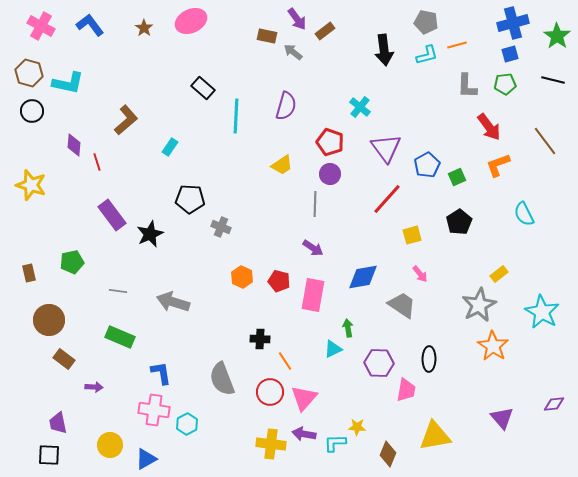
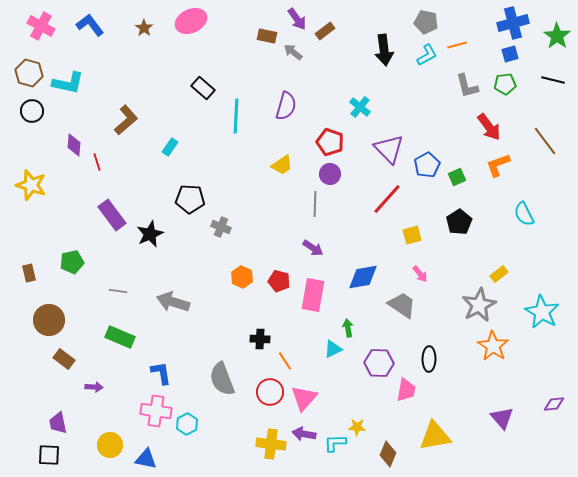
cyan L-shape at (427, 55): rotated 15 degrees counterclockwise
gray L-shape at (467, 86): rotated 16 degrees counterclockwise
purple triangle at (386, 148): moved 3 px right, 1 px down; rotated 8 degrees counterclockwise
pink cross at (154, 410): moved 2 px right, 1 px down
blue triangle at (146, 459): rotated 40 degrees clockwise
